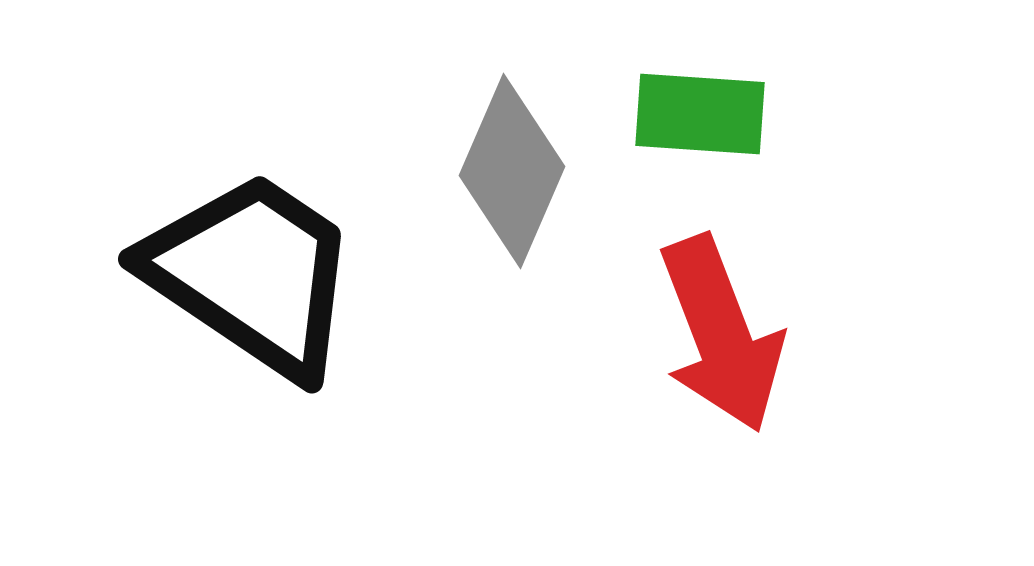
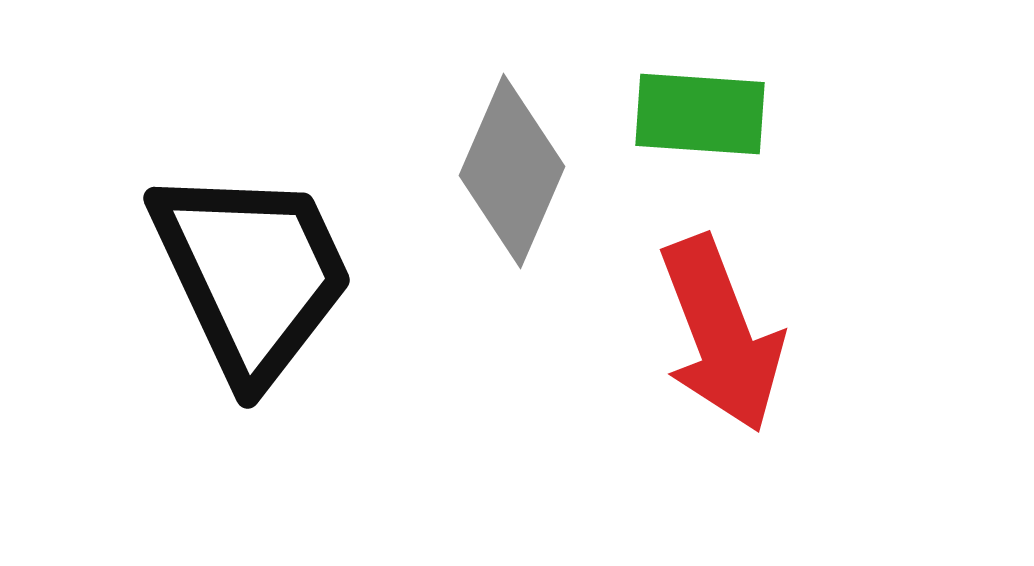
black trapezoid: rotated 31 degrees clockwise
